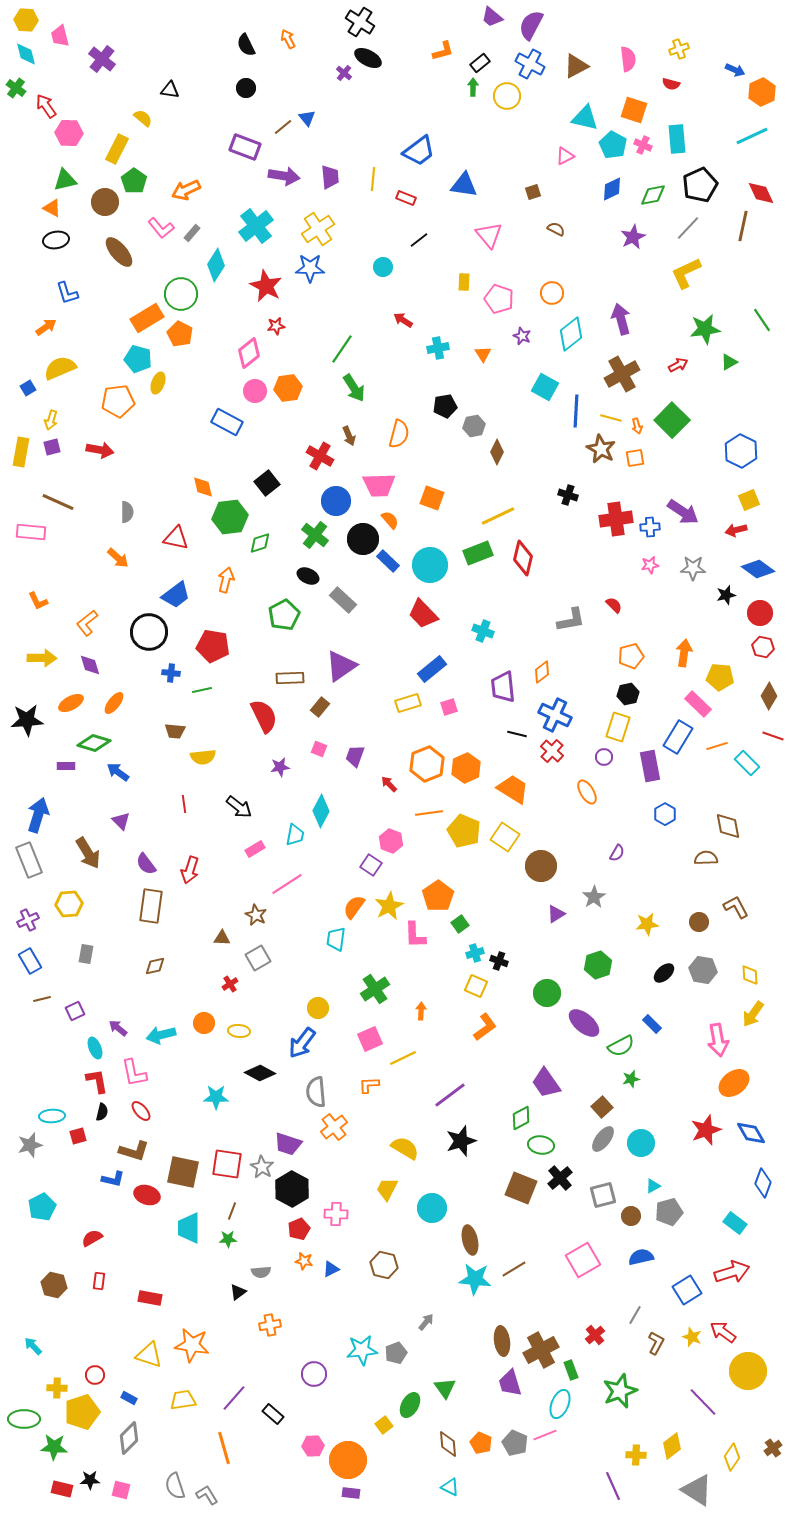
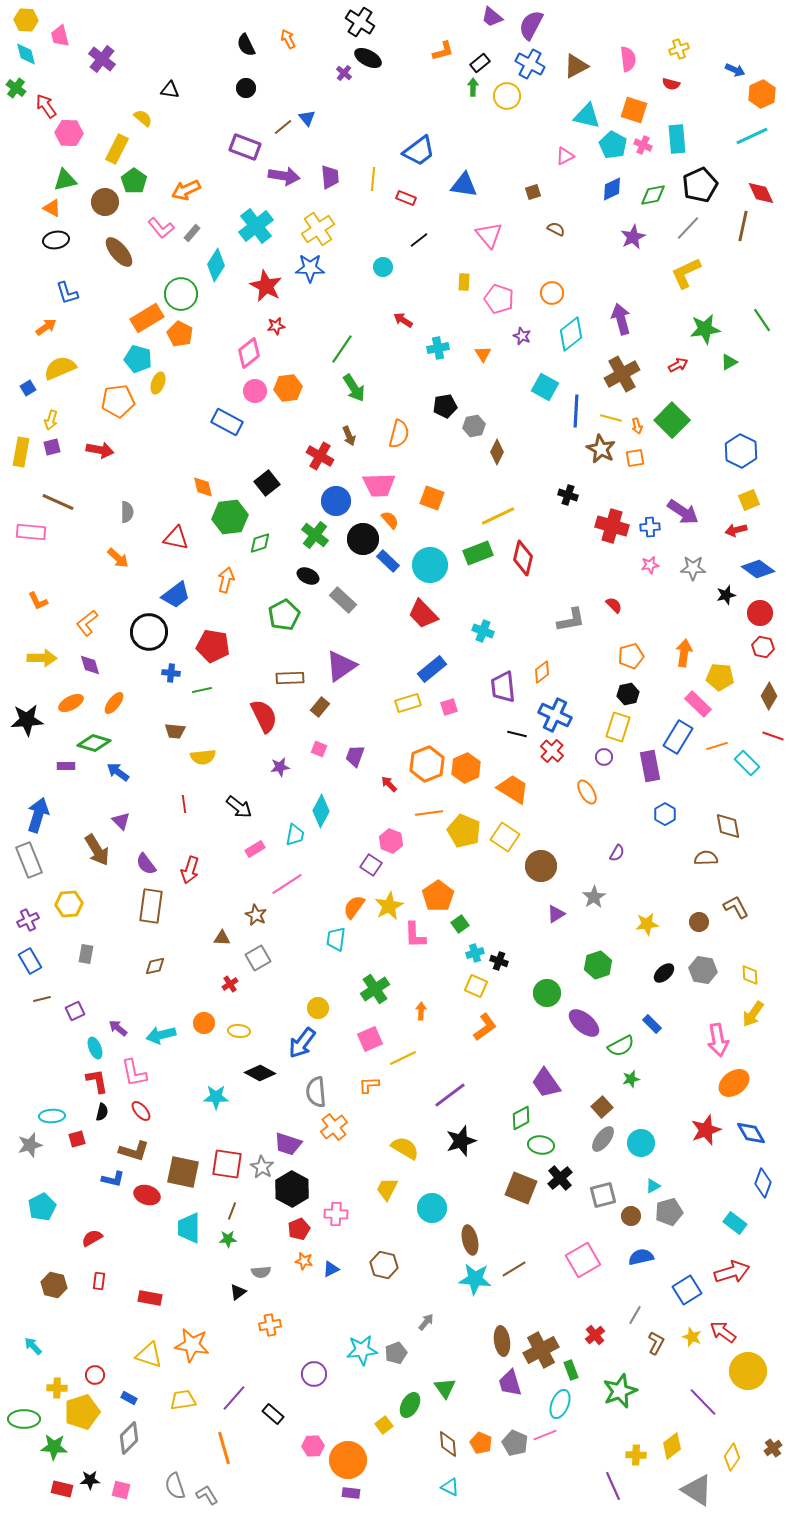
orange hexagon at (762, 92): moved 2 px down
cyan triangle at (585, 118): moved 2 px right, 2 px up
red cross at (616, 519): moved 4 px left, 7 px down; rotated 24 degrees clockwise
brown arrow at (88, 853): moved 9 px right, 3 px up
red square at (78, 1136): moved 1 px left, 3 px down
